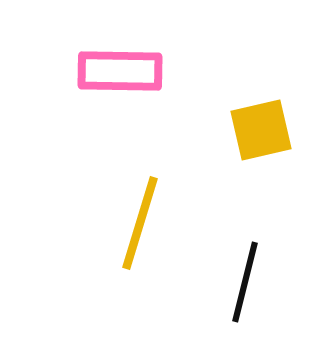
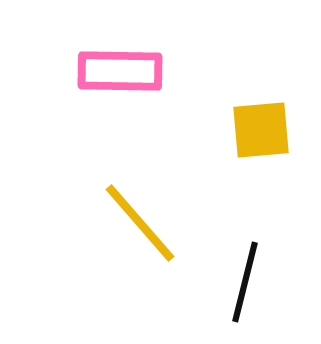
yellow square: rotated 8 degrees clockwise
yellow line: rotated 58 degrees counterclockwise
